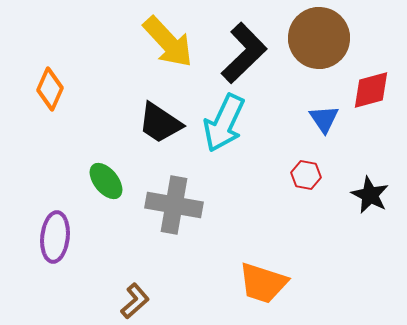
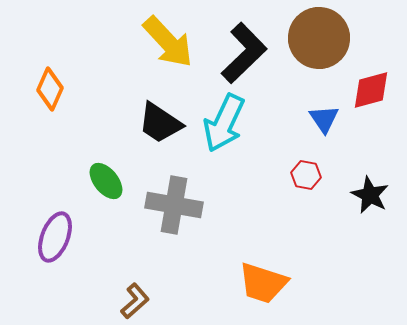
purple ellipse: rotated 15 degrees clockwise
